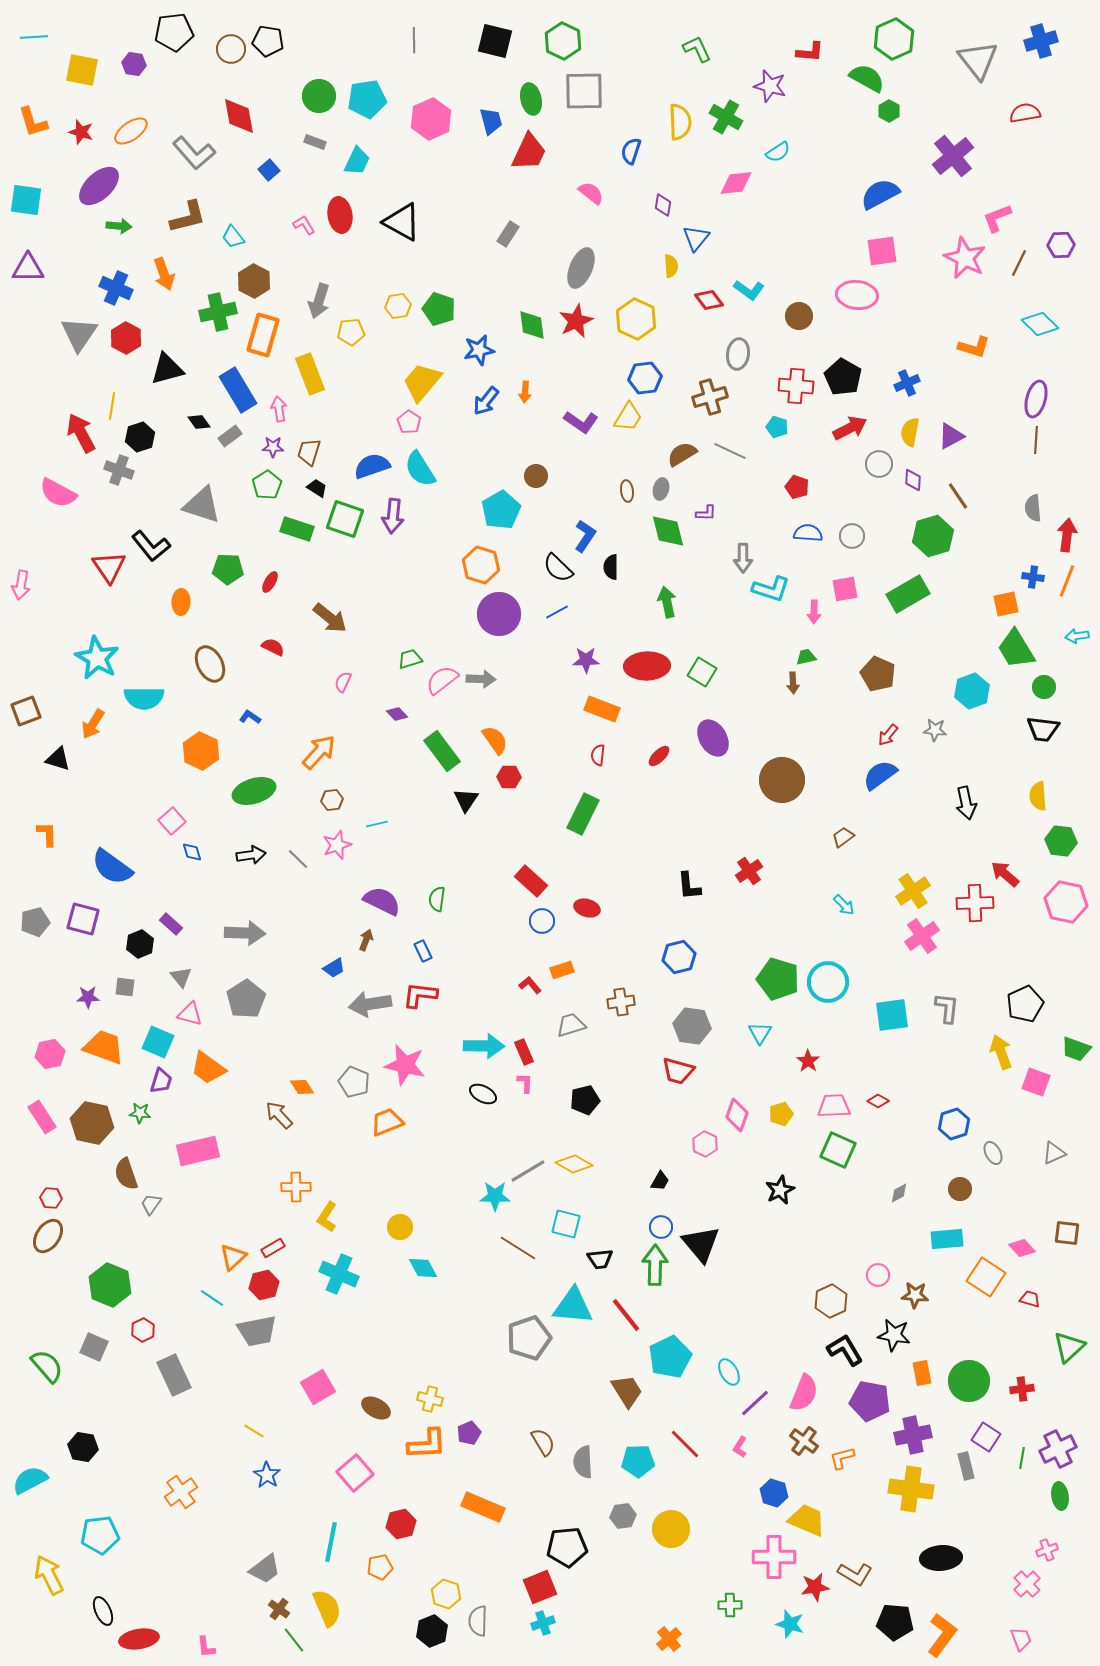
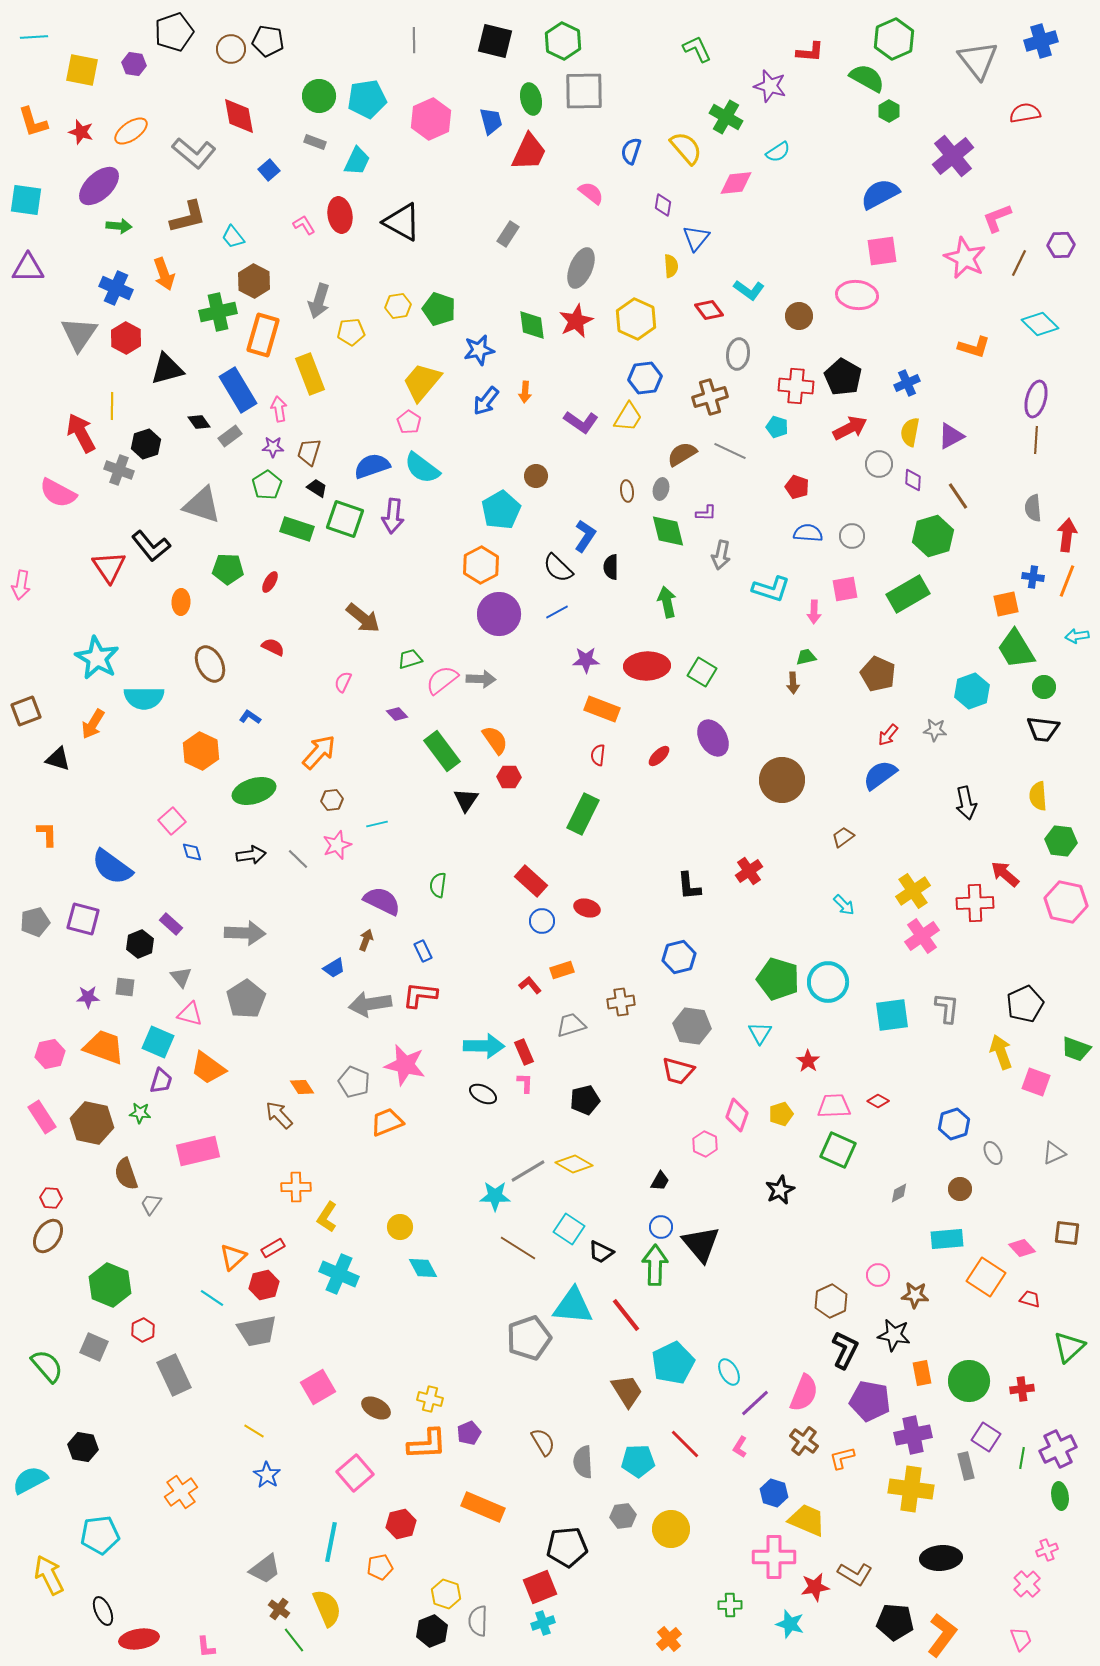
black pentagon at (174, 32): rotated 12 degrees counterclockwise
yellow semicircle at (680, 122): moved 6 px right, 26 px down; rotated 39 degrees counterclockwise
gray L-shape at (194, 153): rotated 9 degrees counterclockwise
red diamond at (709, 300): moved 10 px down
yellow line at (112, 406): rotated 8 degrees counterclockwise
black hexagon at (140, 437): moved 6 px right, 7 px down
cyan semicircle at (420, 469): moved 2 px right, 1 px up; rotated 21 degrees counterclockwise
gray arrow at (743, 558): moved 22 px left, 3 px up; rotated 12 degrees clockwise
orange hexagon at (481, 565): rotated 15 degrees clockwise
brown arrow at (330, 618): moved 33 px right
green semicircle at (437, 899): moved 1 px right, 14 px up
cyan square at (566, 1224): moved 3 px right, 5 px down; rotated 20 degrees clockwise
black trapezoid at (600, 1259): moved 1 px right, 7 px up; rotated 32 degrees clockwise
black L-shape at (845, 1350): rotated 57 degrees clockwise
cyan pentagon at (670, 1357): moved 3 px right, 6 px down
